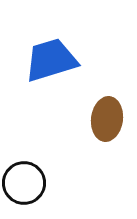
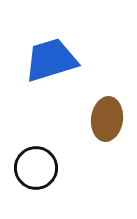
black circle: moved 12 px right, 15 px up
